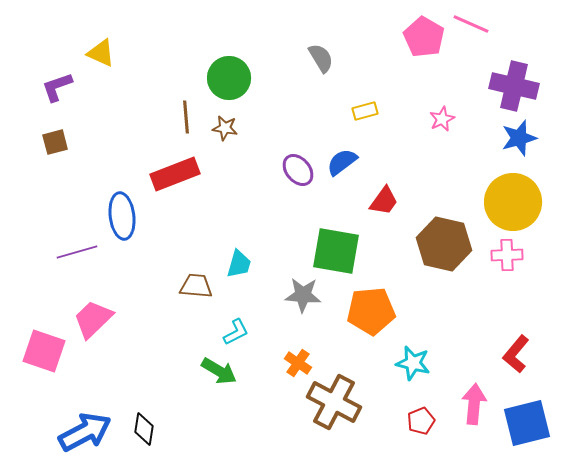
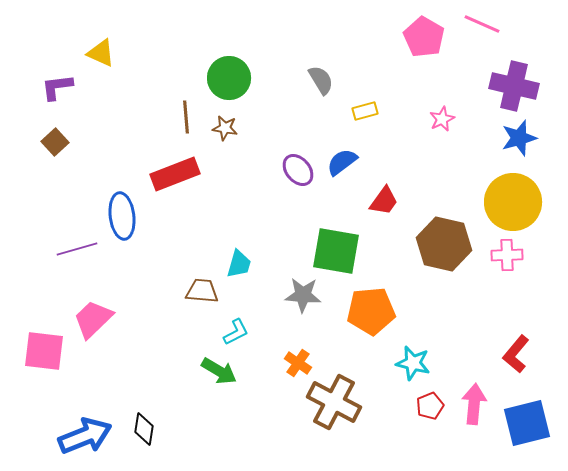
pink line: moved 11 px right
gray semicircle: moved 22 px down
purple L-shape: rotated 12 degrees clockwise
brown square: rotated 28 degrees counterclockwise
purple line: moved 3 px up
brown trapezoid: moved 6 px right, 5 px down
pink square: rotated 12 degrees counterclockwise
red pentagon: moved 9 px right, 15 px up
blue arrow: moved 4 px down; rotated 6 degrees clockwise
